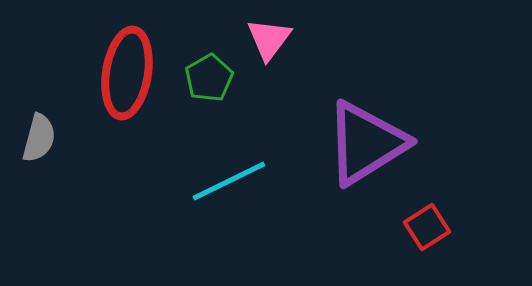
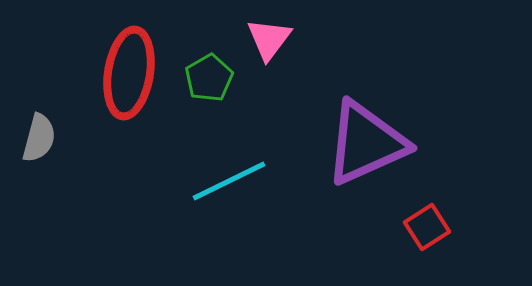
red ellipse: moved 2 px right
purple triangle: rotated 8 degrees clockwise
